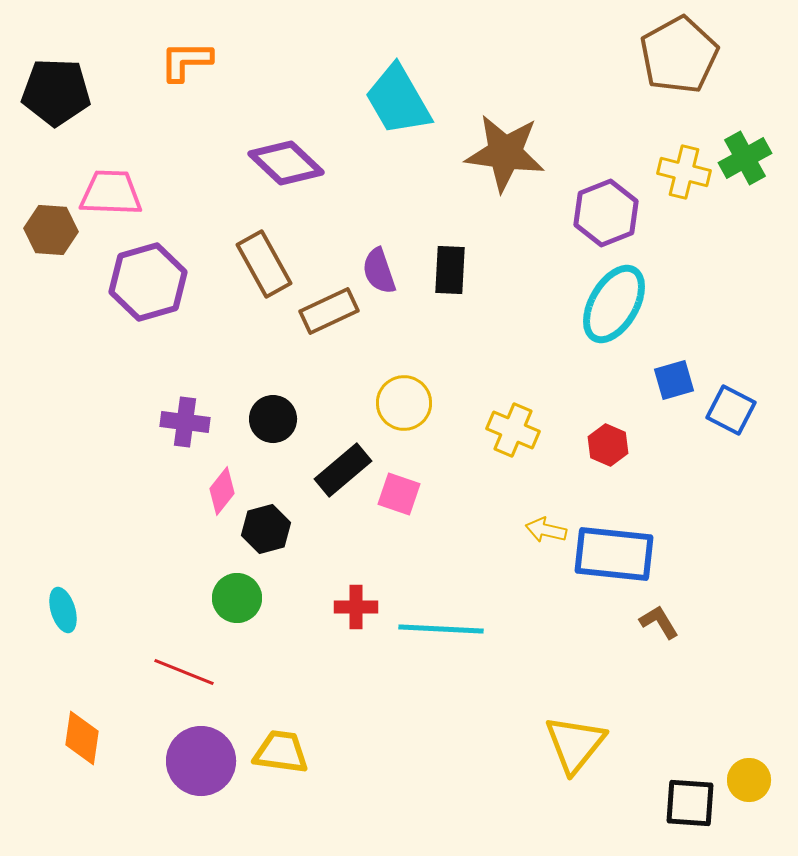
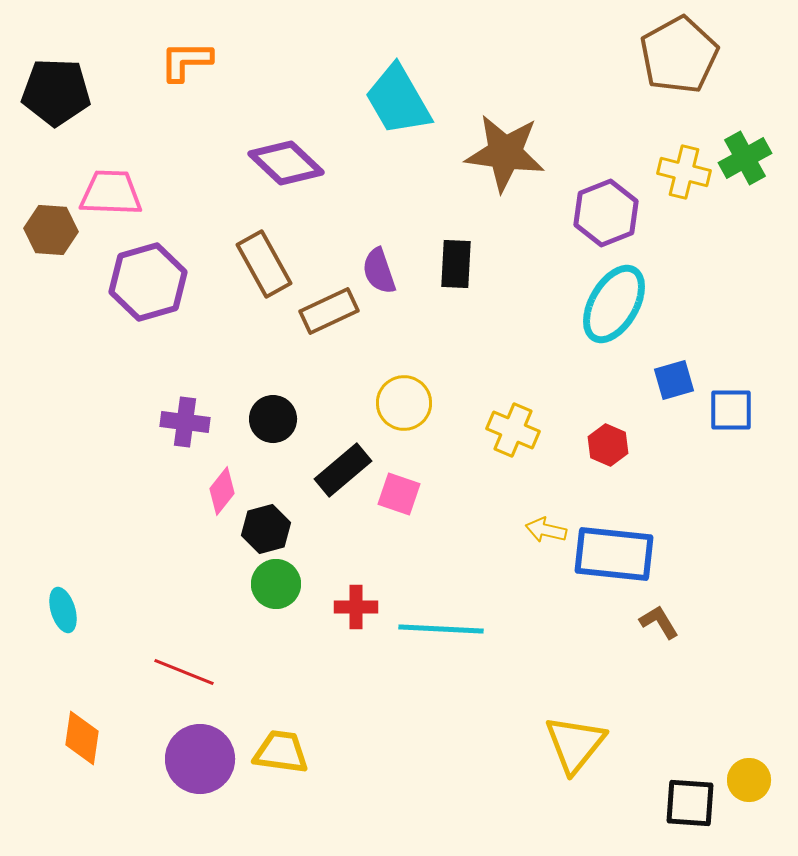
black rectangle at (450, 270): moved 6 px right, 6 px up
blue square at (731, 410): rotated 27 degrees counterclockwise
green circle at (237, 598): moved 39 px right, 14 px up
purple circle at (201, 761): moved 1 px left, 2 px up
